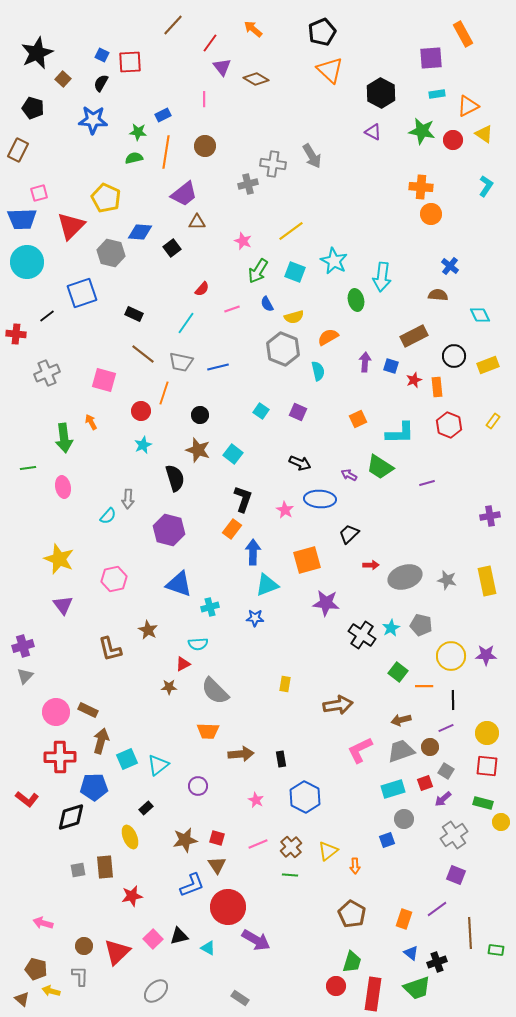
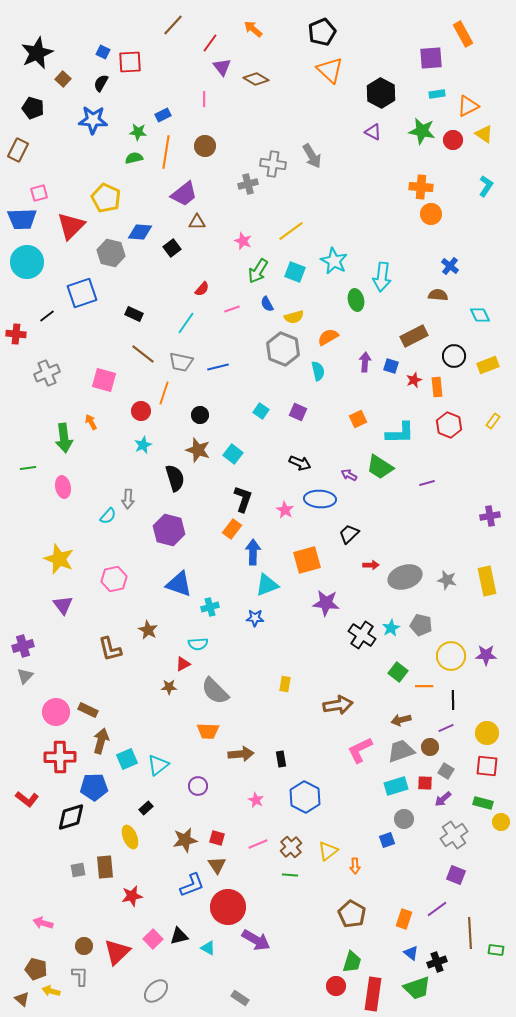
blue square at (102, 55): moved 1 px right, 3 px up
red square at (425, 783): rotated 21 degrees clockwise
cyan rectangle at (393, 789): moved 3 px right, 3 px up
